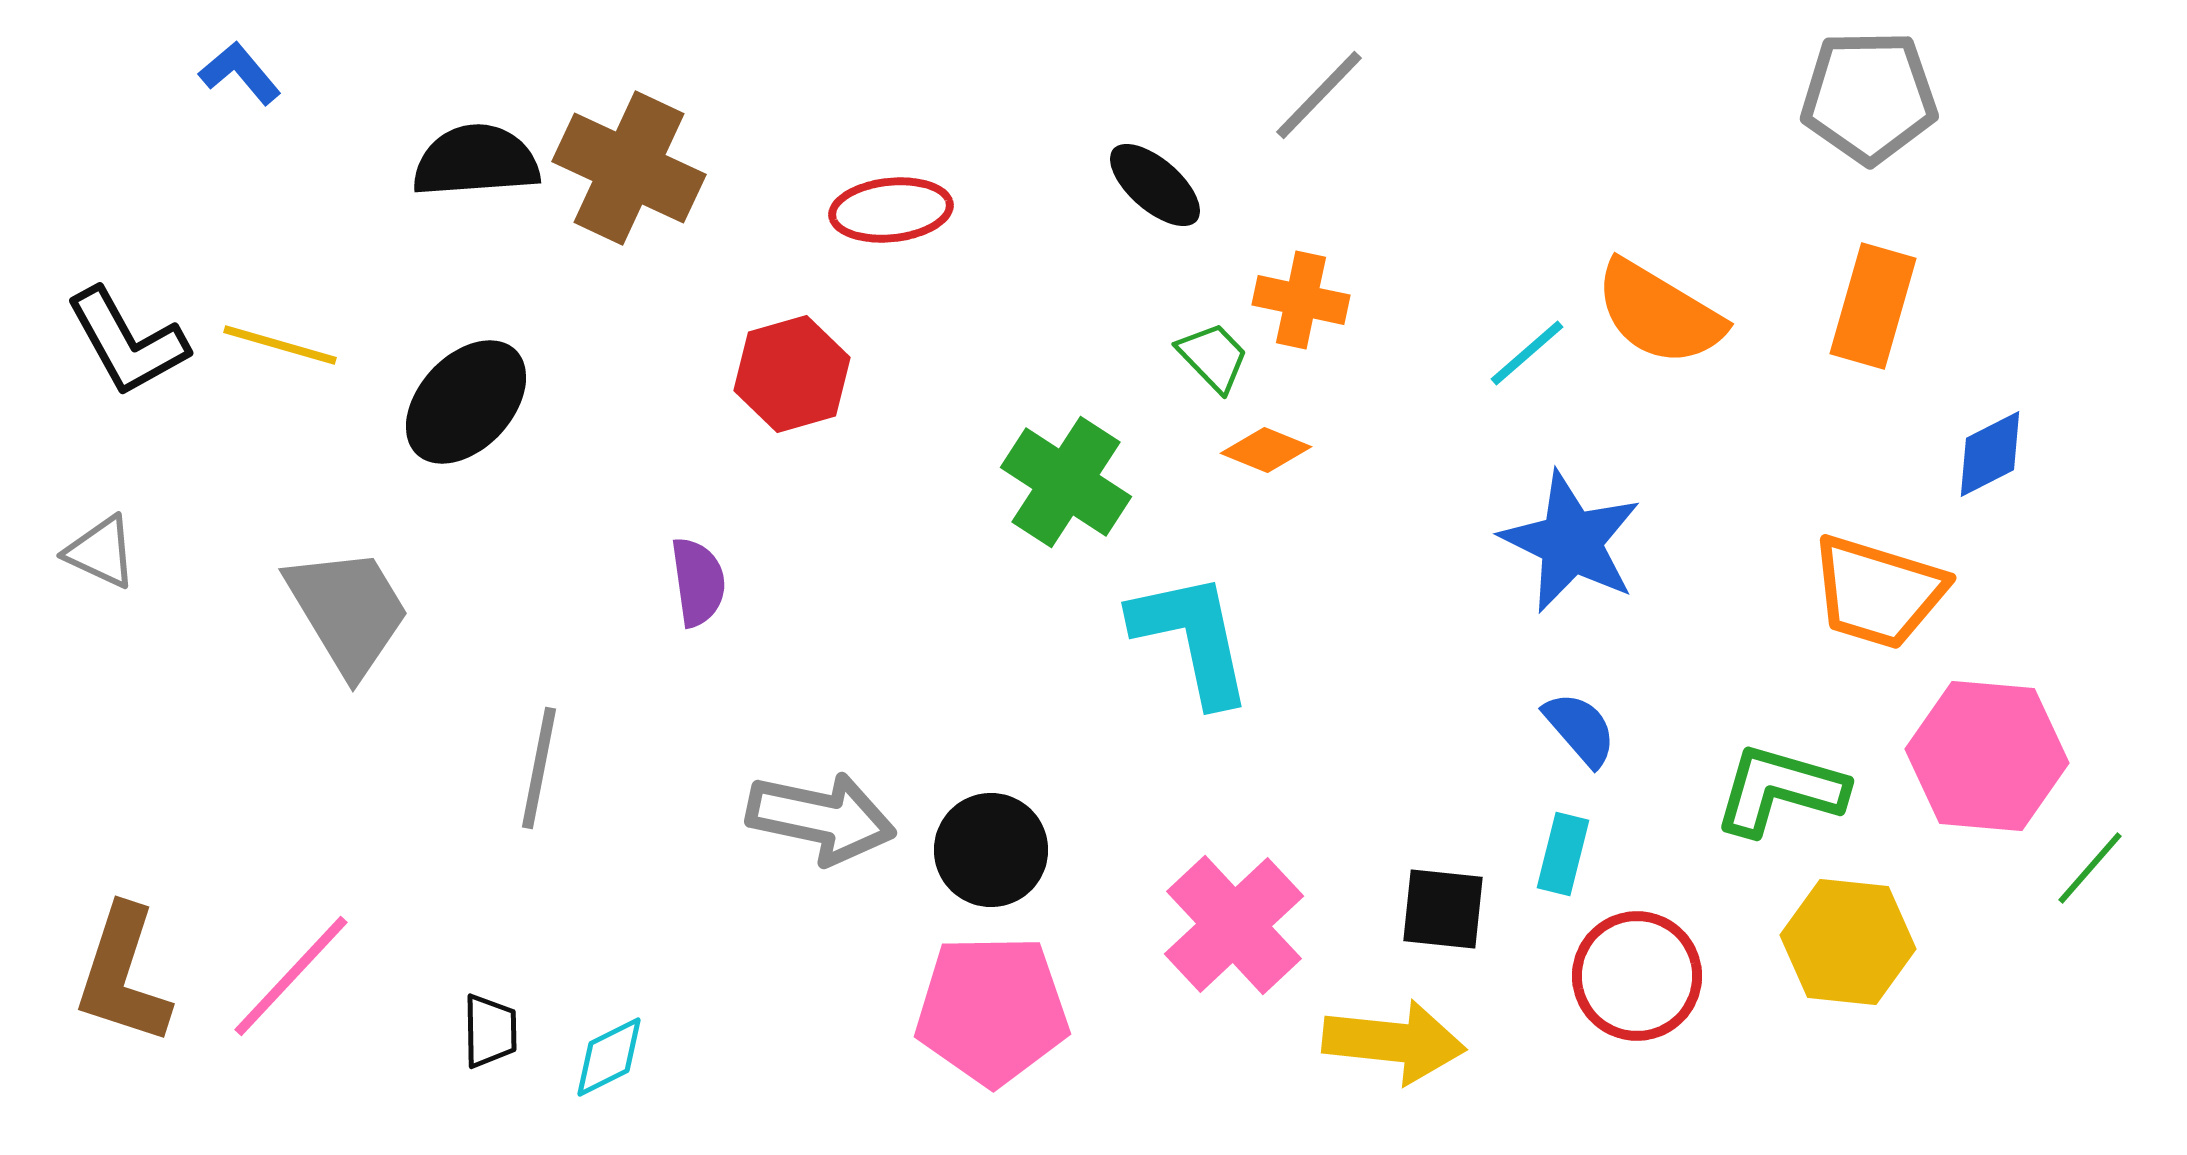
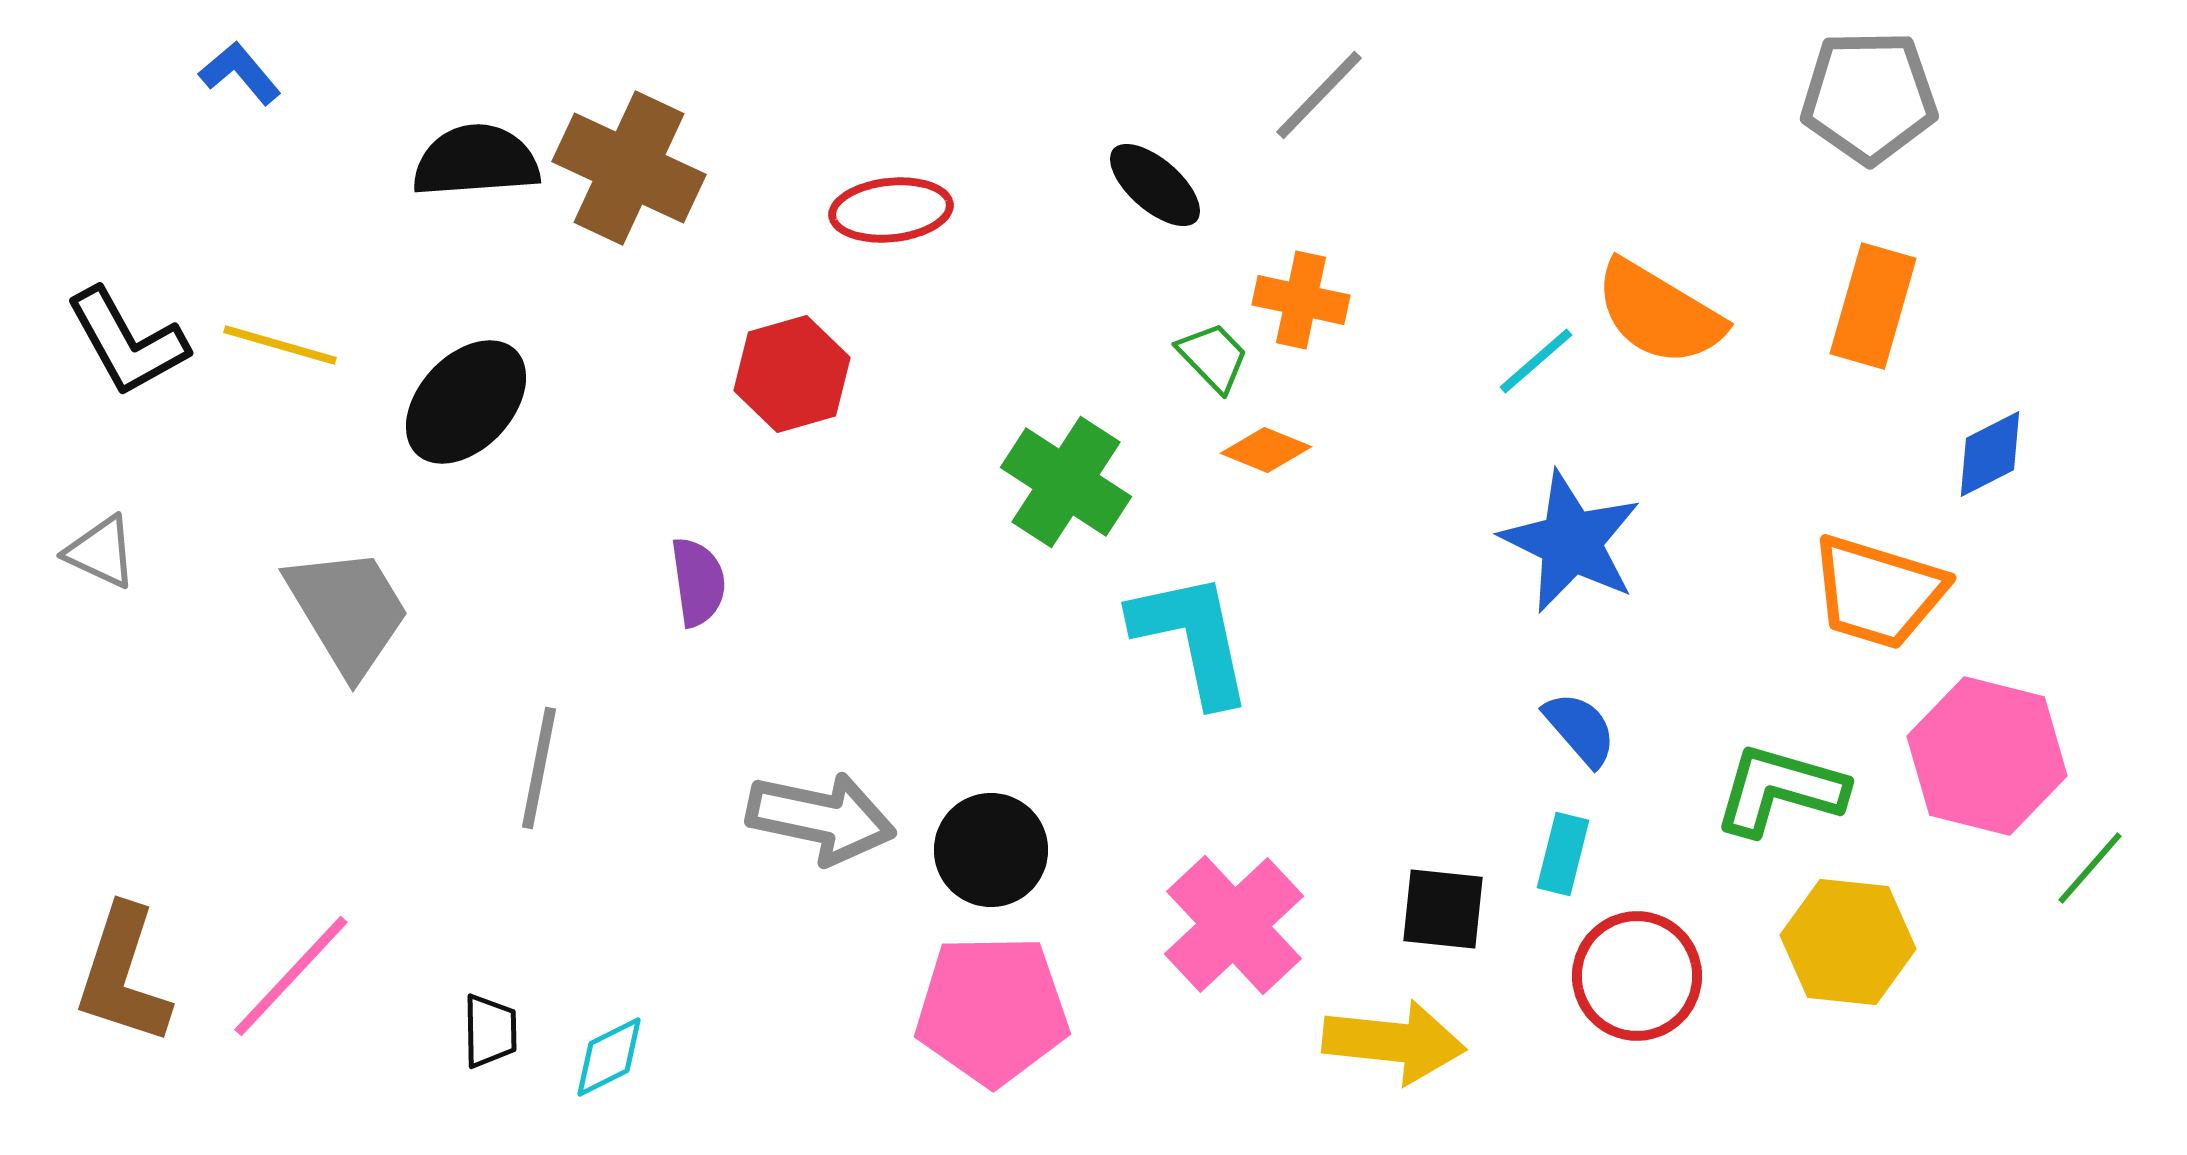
cyan line at (1527, 353): moved 9 px right, 8 px down
pink hexagon at (1987, 756): rotated 9 degrees clockwise
